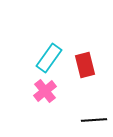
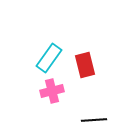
pink cross: moved 7 px right; rotated 25 degrees clockwise
